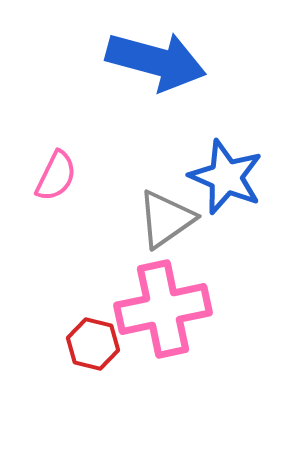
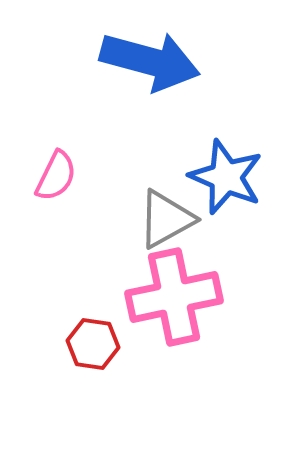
blue arrow: moved 6 px left
gray triangle: rotated 6 degrees clockwise
pink cross: moved 11 px right, 12 px up
red hexagon: rotated 6 degrees counterclockwise
